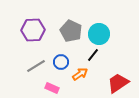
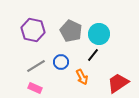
purple hexagon: rotated 15 degrees clockwise
orange arrow: moved 2 px right, 3 px down; rotated 98 degrees clockwise
pink rectangle: moved 17 px left
